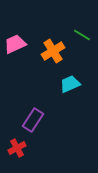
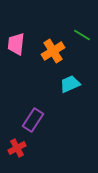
pink trapezoid: moved 1 px right; rotated 60 degrees counterclockwise
